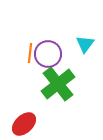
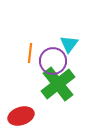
cyan triangle: moved 16 px left
purple circle: moved 5 px right, 7 px down
red ellipse: moved 3 px left, 8 px up; rotated 25 degrees clockwise
